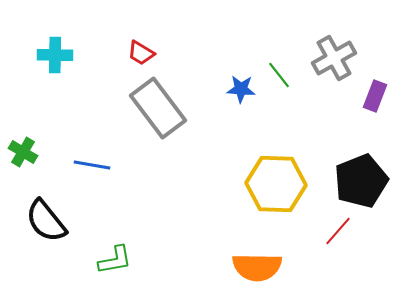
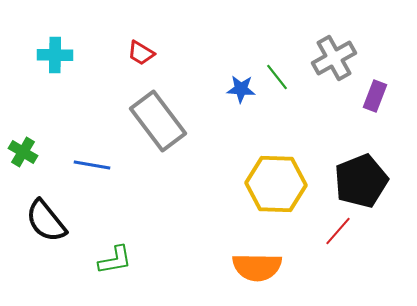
green line: moved 2 px left, 2 px down
gray rectangle: moved 13 px down
